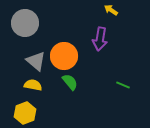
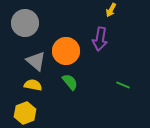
yellow arrow: rotated 96 degrees counterclockwise
orange circle: moved 2 px right, 5 px up
